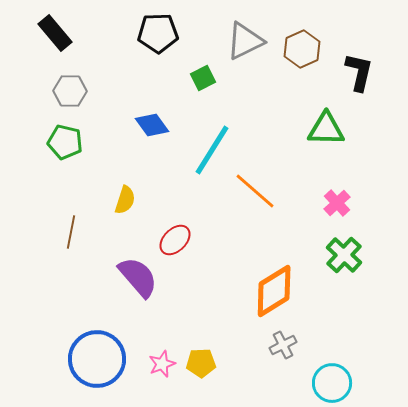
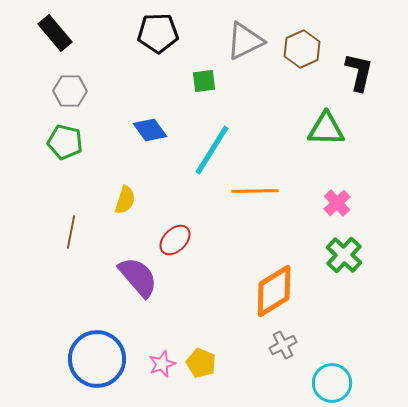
green square: moved 1 px right, 3 px down; rotated 20 degrees clockwise
blue diamond: moved 2 px left, 5 px down
orange line: rotated 42 degrees counterclockwise
yellow pentagon: rotated 24 degrees clockwise
